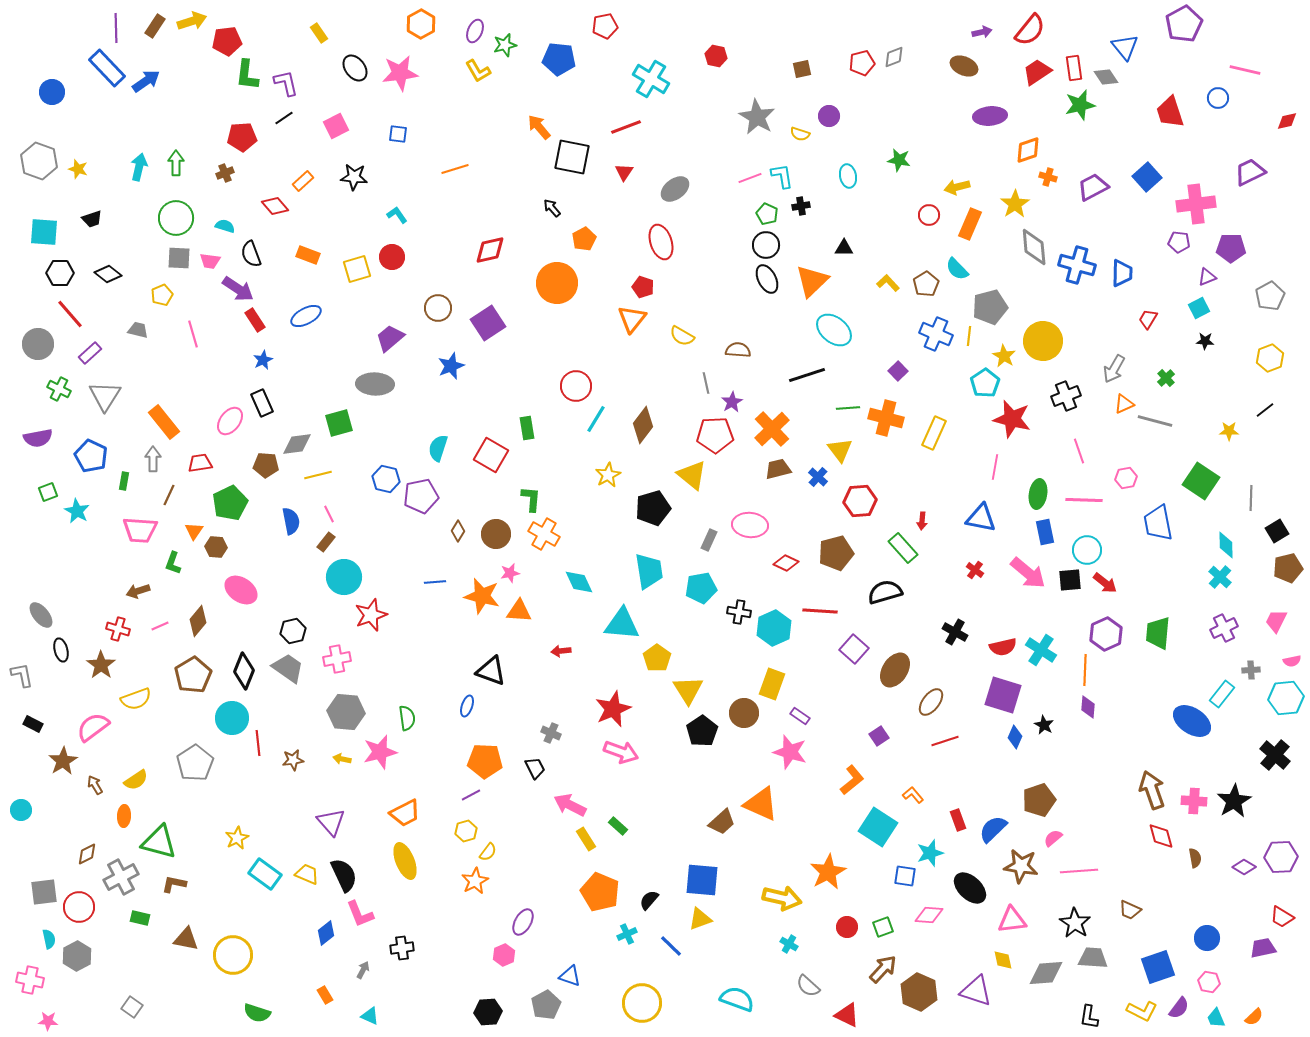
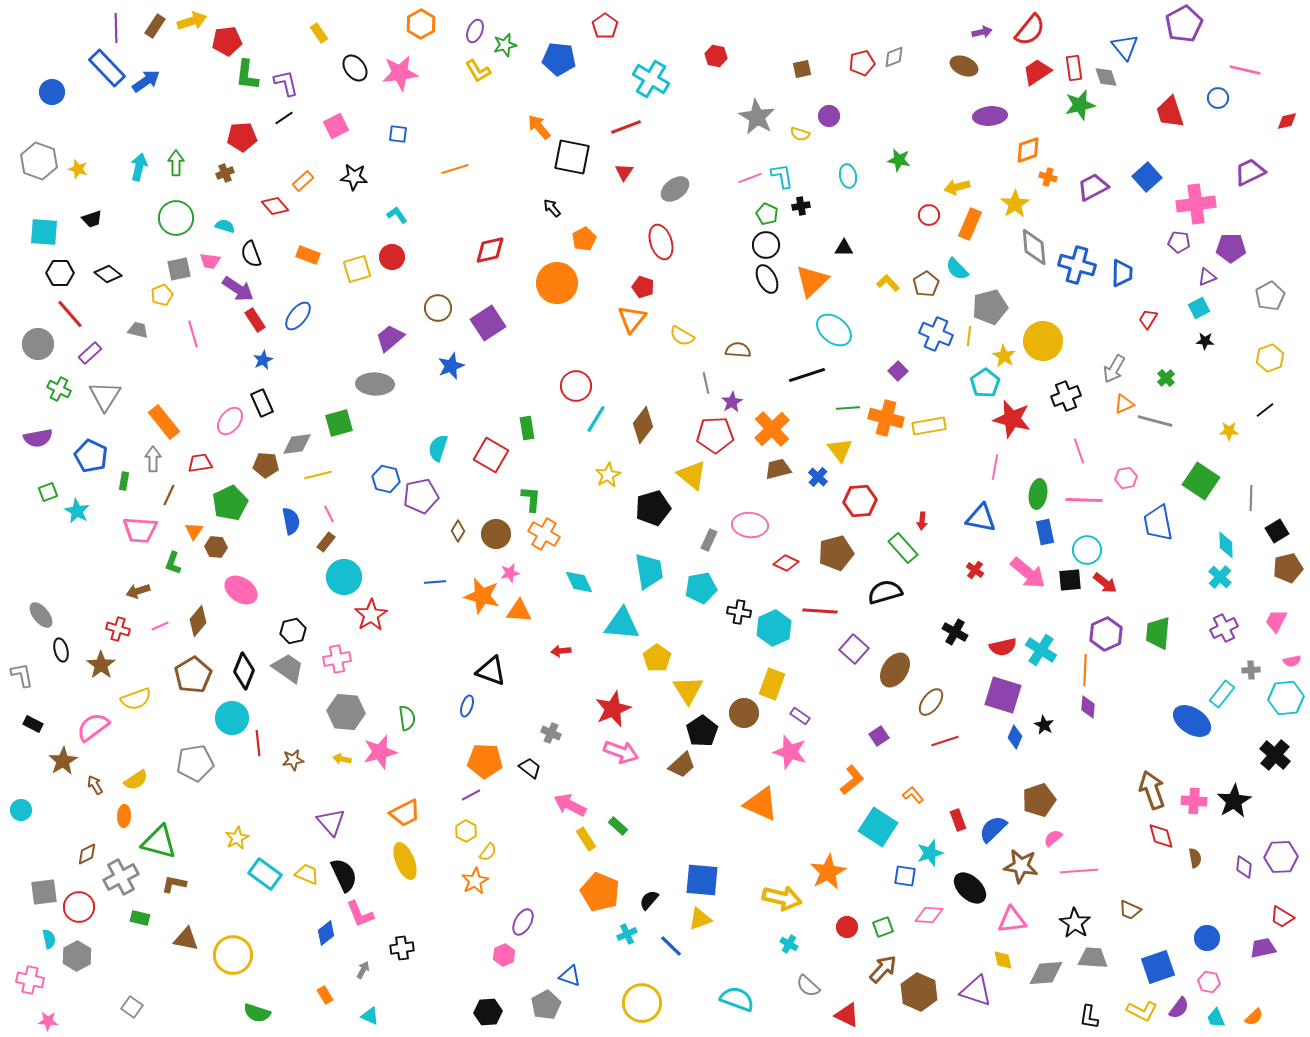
red pentagon at (605, 26): rotated 25 degrees counterclockwise
gray diamond at (1106, 77): rotated 15 degrees clockwise
gray square at (179, 258): moved 11 px down; rotated 15 degrees counterclockwise
blue ellipse at (306, 316): moved 8 px left; rotated 24 degrees counterclockwise
yellow rectangle at (934, 433): moved 5 px left, 7 px up; rotated 56 degrees clockwise
red star at (371, 615): rotated 12 degrees counterclockwise
gray pentagon at (195, 763): rotated 24 degrees clockwise
black trapezoid at (535, 768): moved 5 px left; rotated 25 degrees counterclockwise
brown trapezoid at (722, 822): moved 40 px left, 57 px up
yellow hexagon at (466, 831): rotated 15 degrees counterclockwise
purple diamond at (1244, 867): rotated 65 degrees clockwise
